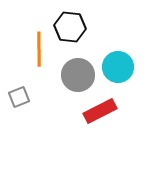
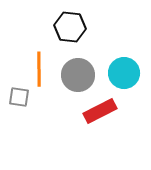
orange line: moved 20 px down
cyan circle: moved 6 px right, 6 px down
gray square: rotated 30 degrees clockwise
